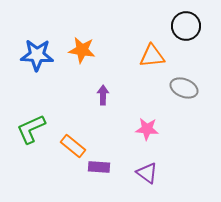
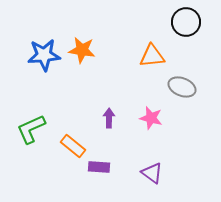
black circle: moved 4 px up
blue star: moved 7 px right; rotated 8 degrees counterclockwise
gray ellipse: moved 2 px left, 1 px up
purple arrow: moved 6 px right, 23 px down
pink star: moved 4 px right, 11 px up; rotated 10 degrees clockwise
purple triangle: moved 5 px right
